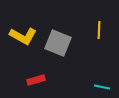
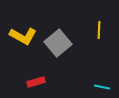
gray square: rotated 28 degrees clockwise
red rectangle: moved 2 px down
